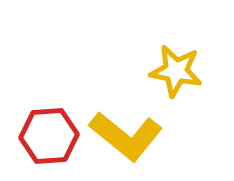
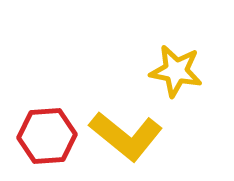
red hexagon: moved 2 px left
